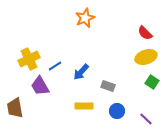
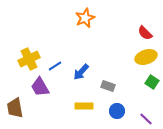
purple trapezoid: moved 1 px down
